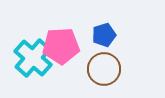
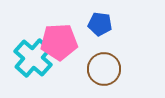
blue pentagon: moved 4 px left, 11 px up; rotated 25 degrees clockwise
pink pentagon: moved 2 px left, 4 px up
